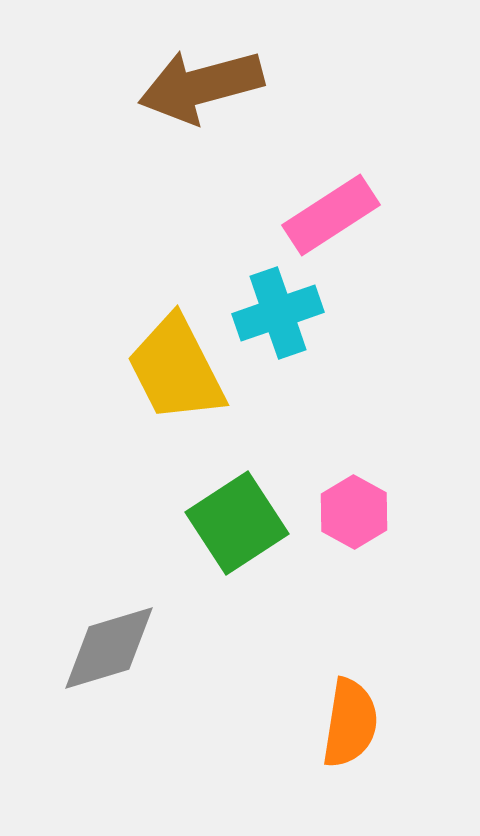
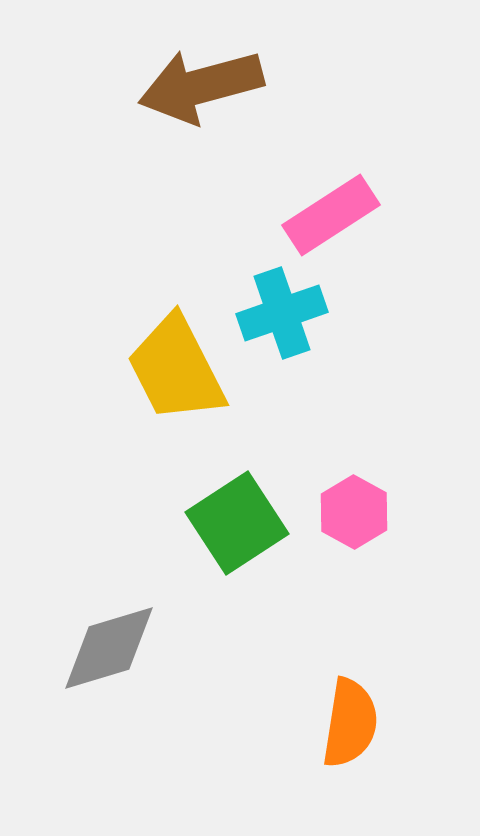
cyan cross: moved 4 px right
